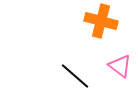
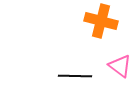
black line: rotated 40 degrees counterclockwise
